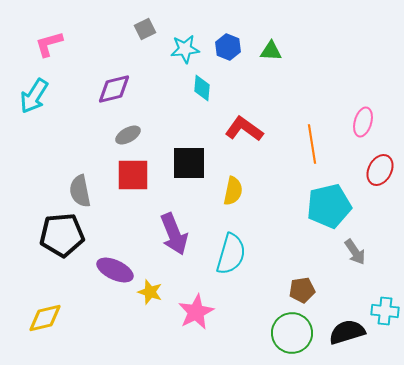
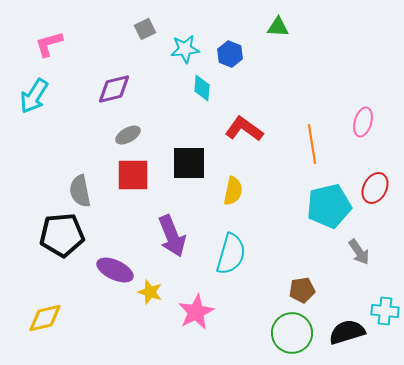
blue hexagon: moved 2 px right, 7 px down
green triangle: moved 7 px right, 24 px up
red ellipse: moved 5 px left, 18 px down
purple arrow: moved 2 px left, 2 px down
gray arrow: moved 4 px right
